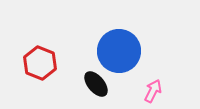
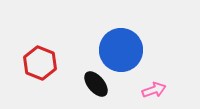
blue circle: moved 2 px right, 1 px up
pink arrow: moved 1 px right, 1 px up; rotated 45 degrees clockwise
